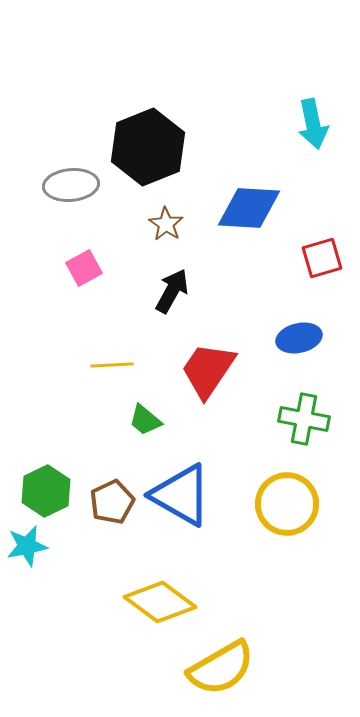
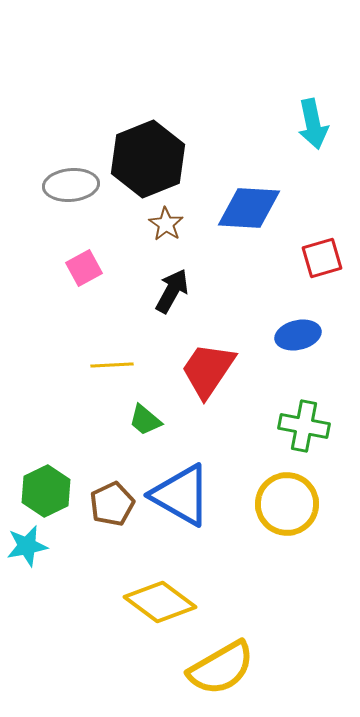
black hexagon: moved 12 px down
blue ellipse: moved 1 px left, 3 px up
green cross: moved 7 px down
brown pentagon: moved 2 px down
